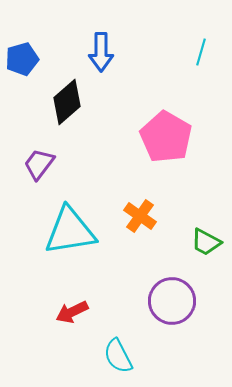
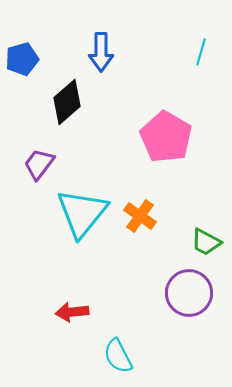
cyan triangle: moved 12 px right, 18 px up; rotated 42 degrees counterclockwise
purple circle: moved 17 px right, 8 px up
red arrow: rotated 20 degrees clockwise
